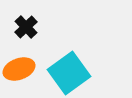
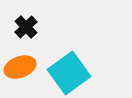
orange ellipse: moved 1 px right, 2 px up
